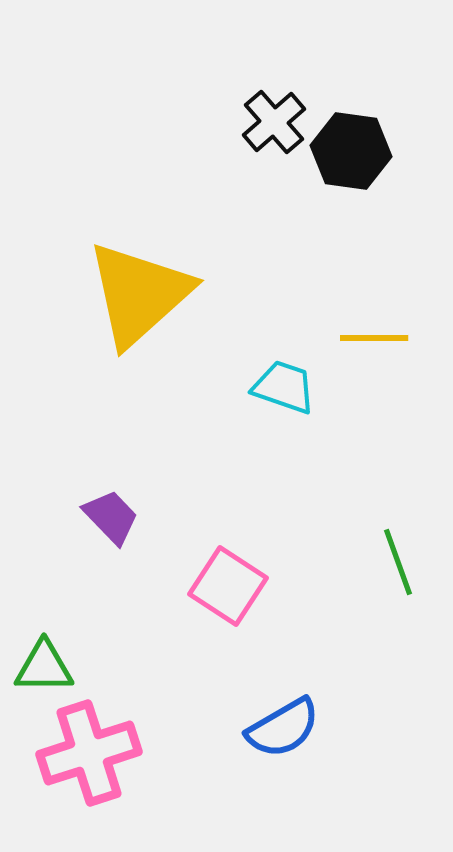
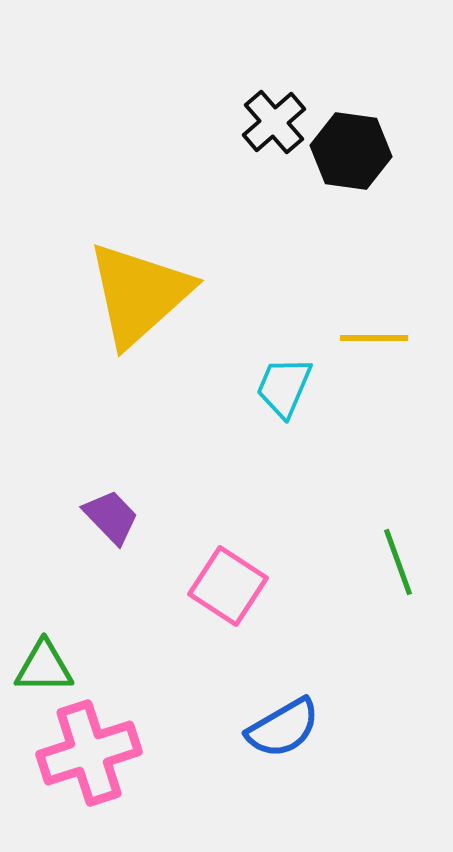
cyan trapezoid: rotated 86 degrees counterclockwise
